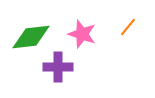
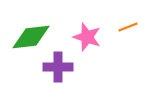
orange line: rotated 30 degrees clockwise
pink star: moved 5 px right, 3 px down
